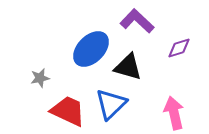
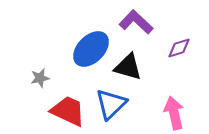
purple L-shape: moved 1 px left, 1 px down
